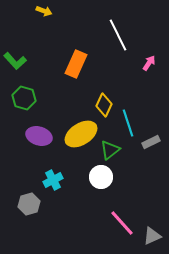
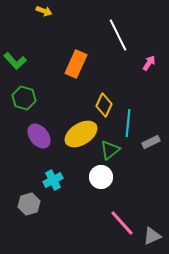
cyan line: rotated 24 degrees clockwise
purple ellipse: rotated 35 degrees clockwise
